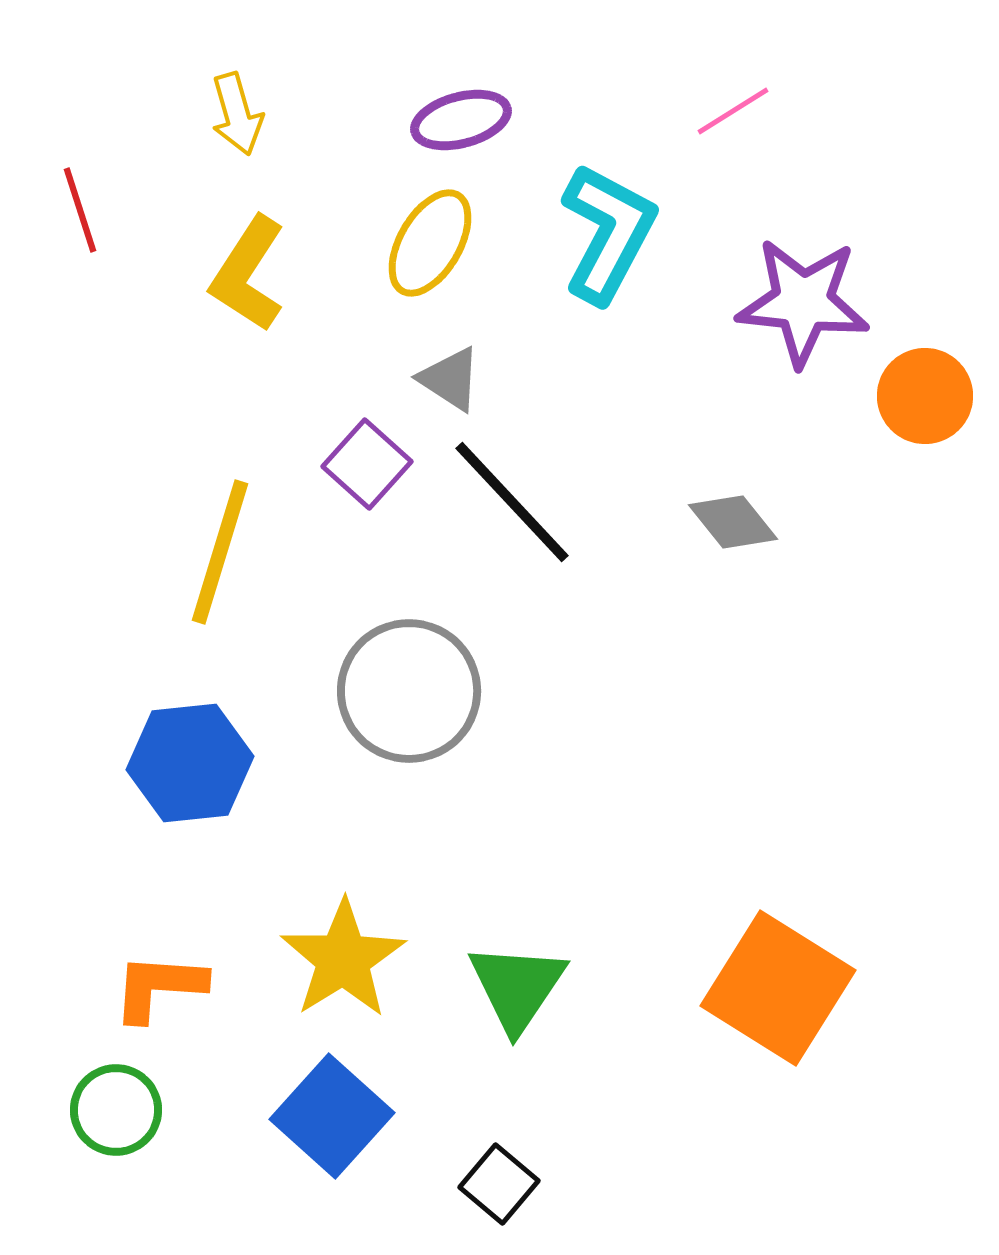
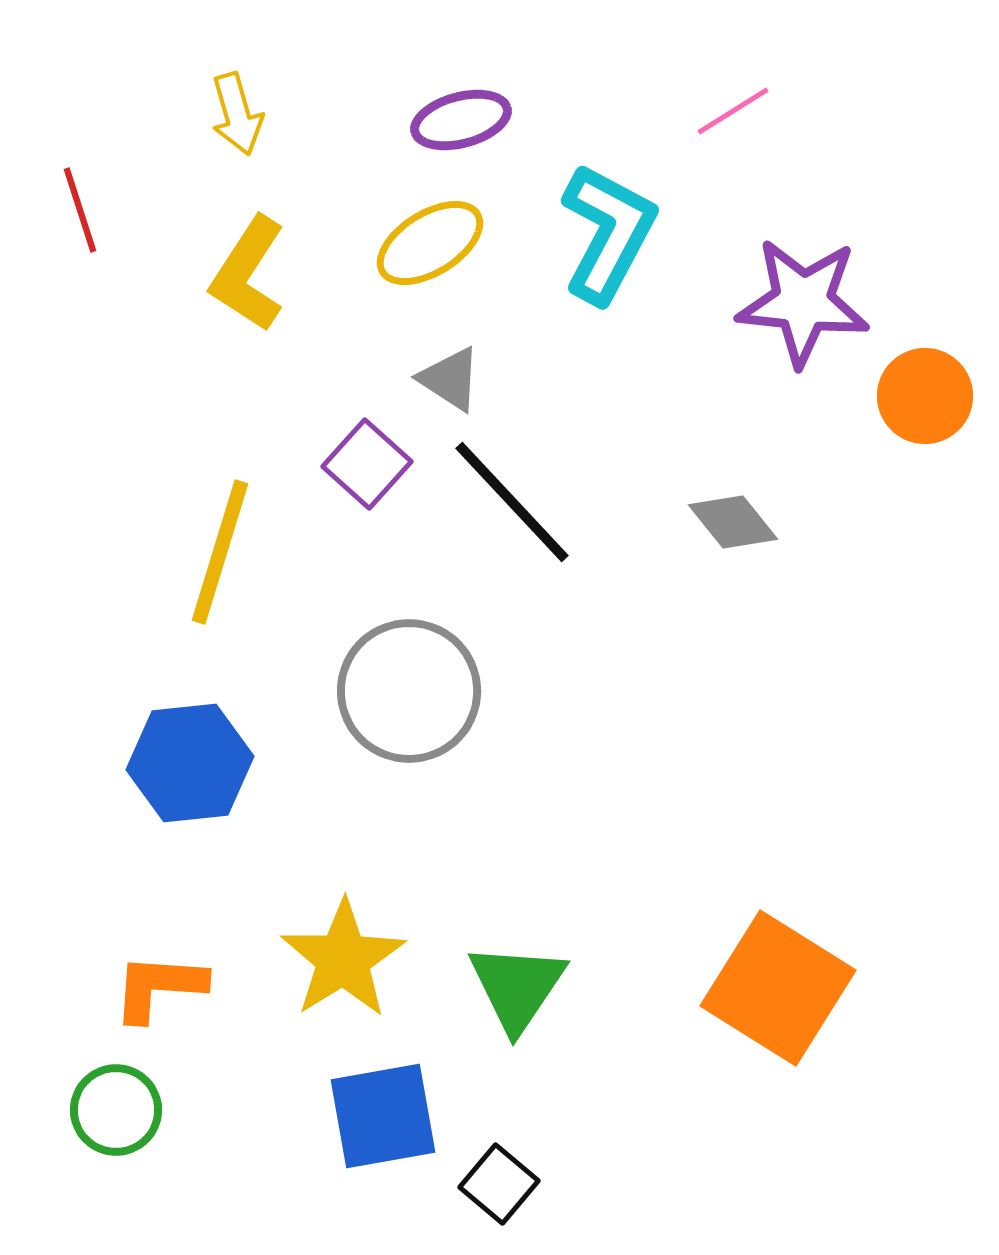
yellow ellipse: rotated 28 degrees clockwise
blue square: moved 51 px right; rotated 38 degrees clockwise
